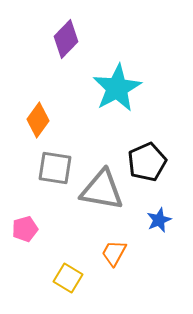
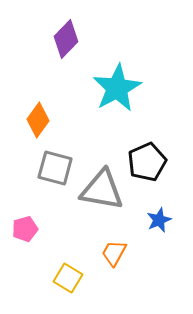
gray square: rotated 6 degrees clockwise
